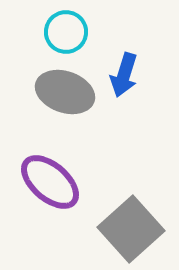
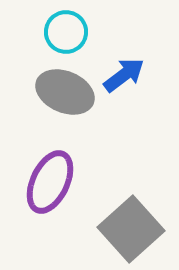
blue arrow: rotated 144 degrees counterclockwise
gray ellipse: rotated 4 degrees clockwise
purple ellipse: rotated 74 degrees clockwise
